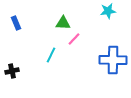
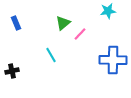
green triangle: rotated 42 degrees counterclockwise
pink line: moved 6 px right, 5 px up
cyan line: rotated 56 degrees counterclockwise
